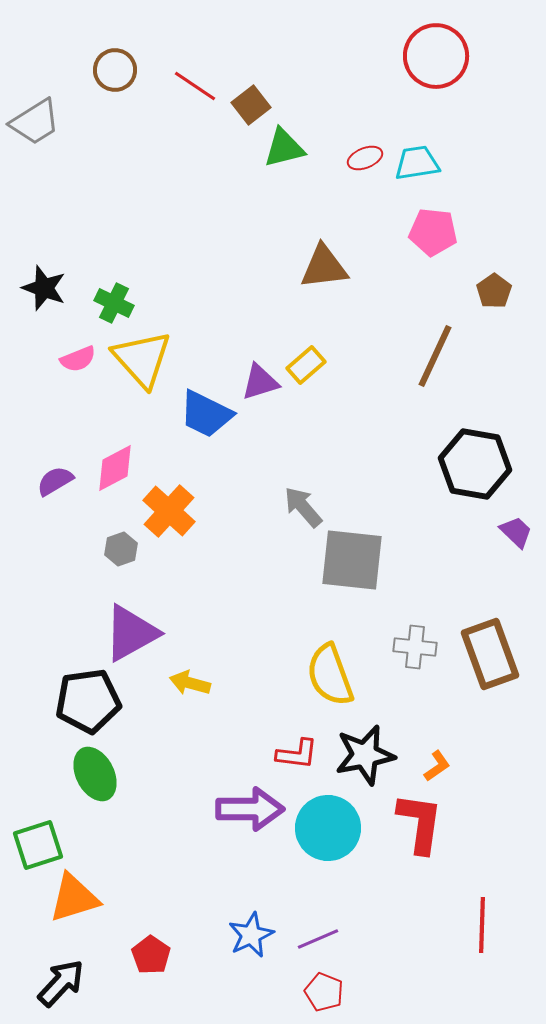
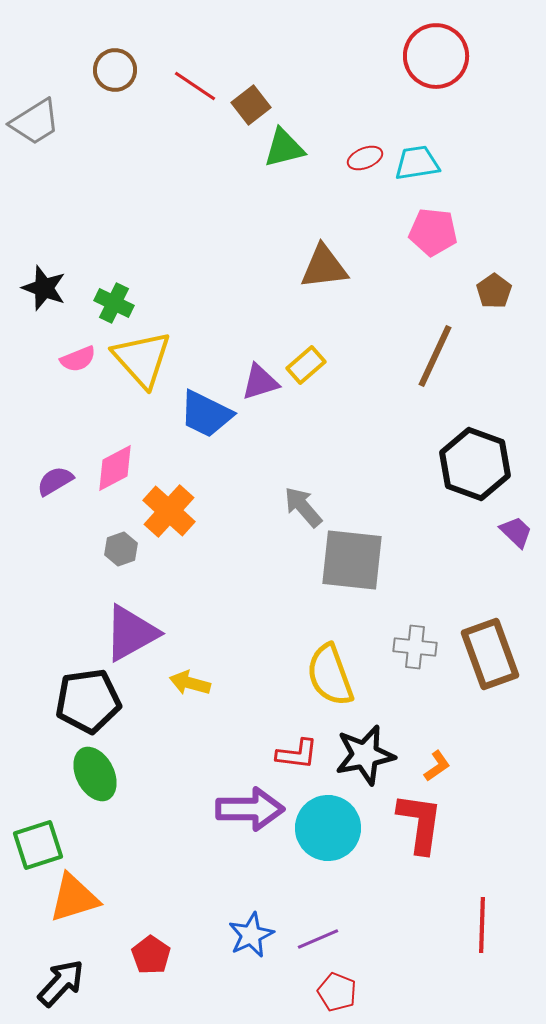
black hexagon at (475, 464): rotated 10 degrees clockwise
red pentagon at (324, 992): moved 13 px right
